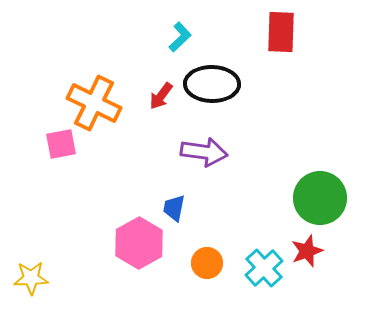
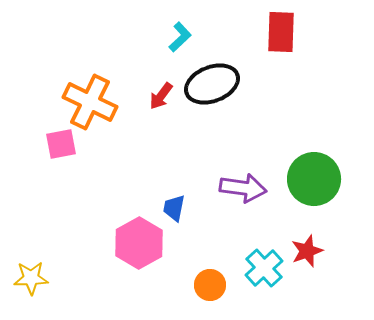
black ellipse: rotated 22 degrees counterclockwise
orange cross: moved 4 px left, 1 px up
purple arrow: moved 39 px right, 36 px down
green circle: moved 6 px left, 19 px up
orange circle: moved 3 px right, 22 px down
